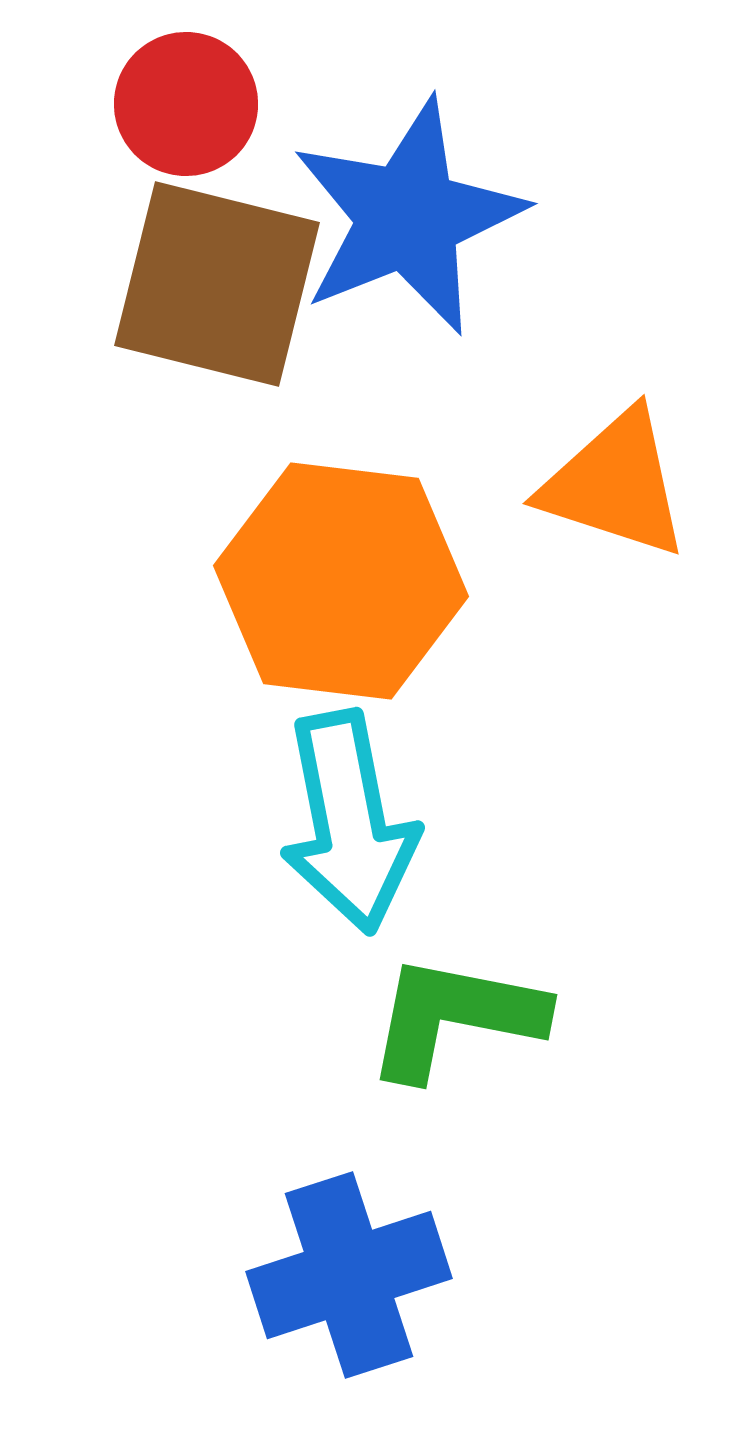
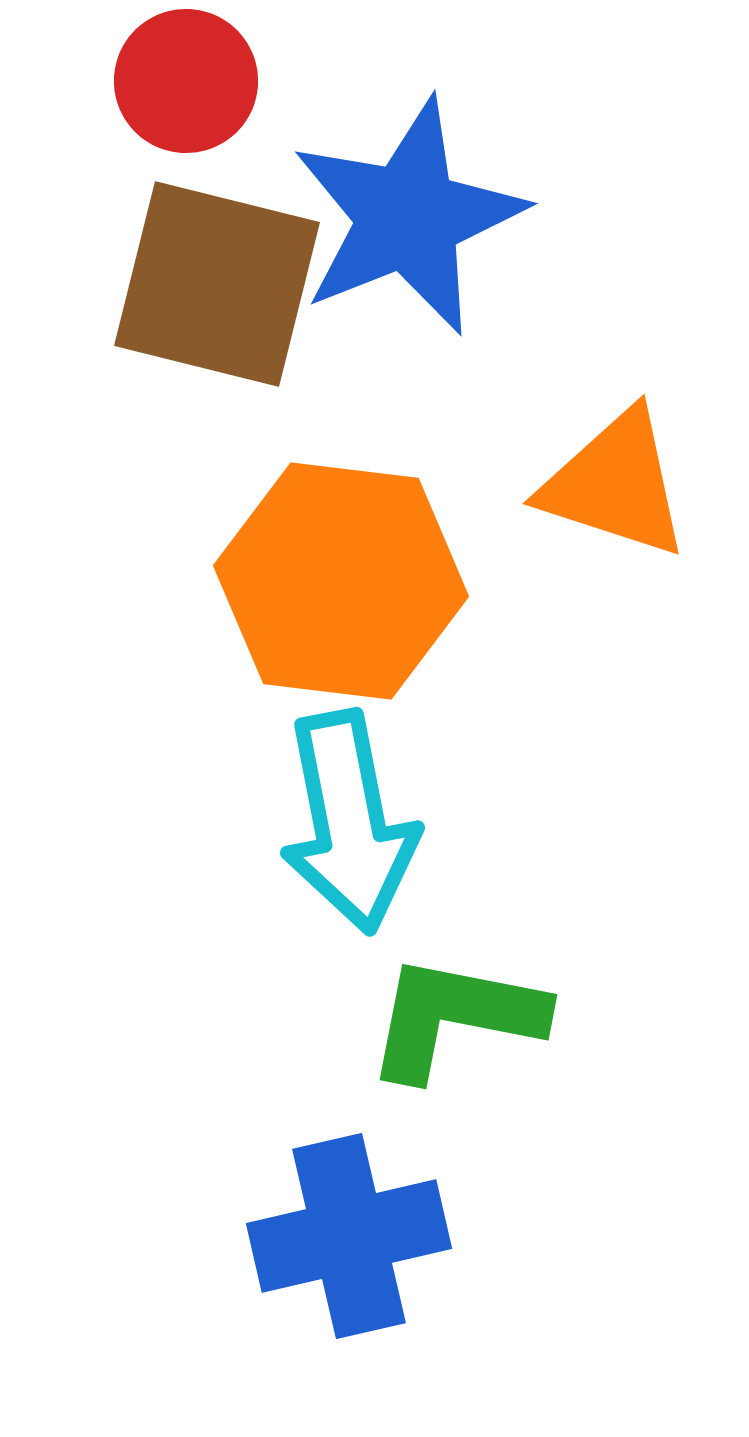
red circle: moved 23 px up
blue cross: moved 39 px up; rotated 5 degrees clockwise
